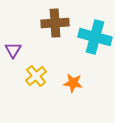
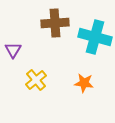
yellow cross: moved 4 px down
orange star: moved 11 px right
